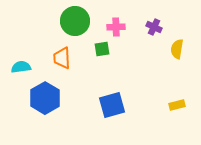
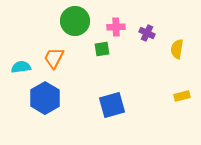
purple cross: moved 7 px left, 6 px down
orange trapezoid: moved 8 px left; rotated 30 degrees clockwise
yellow rectangle: moved 5 px right, 9 px up
